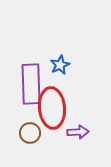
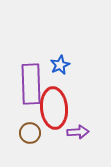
red ellipse: moved 2 px right
